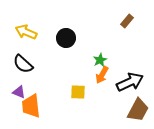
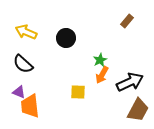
orange trapezoid: moved 1 px left
